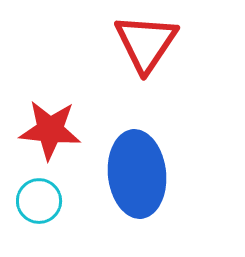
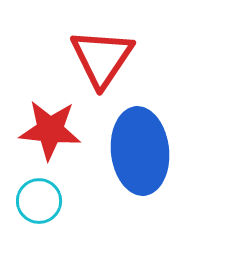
red triangle: moved 44 px left, 15 px down
blue ellipse: moved 3 px right, 23 px up
